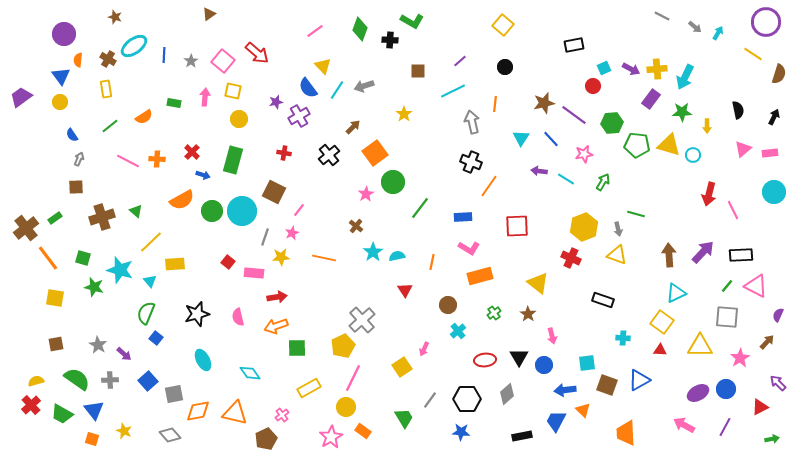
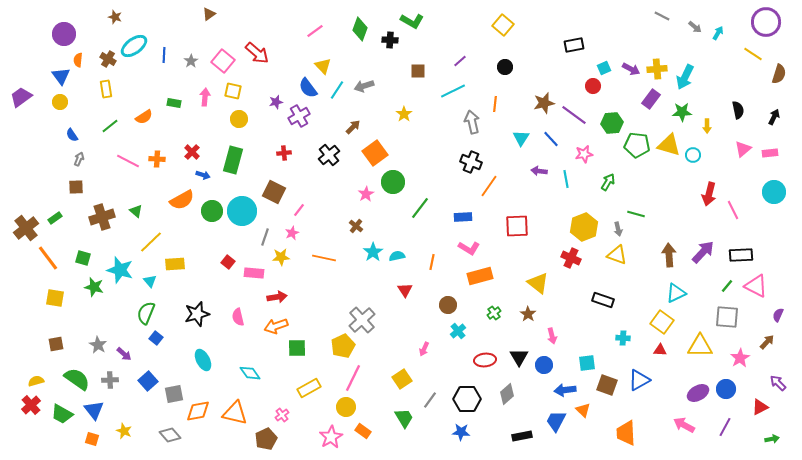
red cross at (284, 153): rotated 16 degrees counterclockwise
cyan line at (566, 179): rotated 48 degrees clockwise
green arrow at (603, 182): moved 5 px right
yellow square at (402, 367): moved 12 px down
